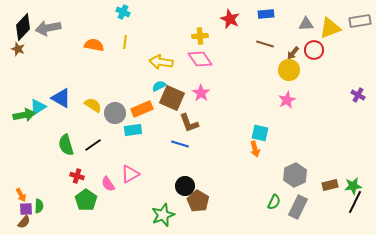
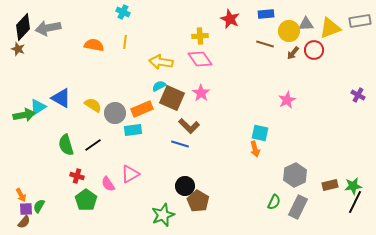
yellow circle at (289, 70): moved 39 px up
brown L-shape at (189, 123): moved 3 px down; rotated 25 degrees counterclockwise
green semicircle at (39, 206): rotated 152 degrees counterclockwise
